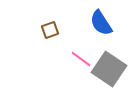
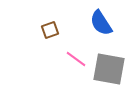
pink line: moved 5 px left
gray square: rotated 24 degrees counterclockwise
